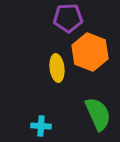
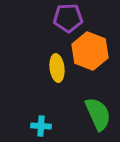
orange hexagon: moved 1 px up
